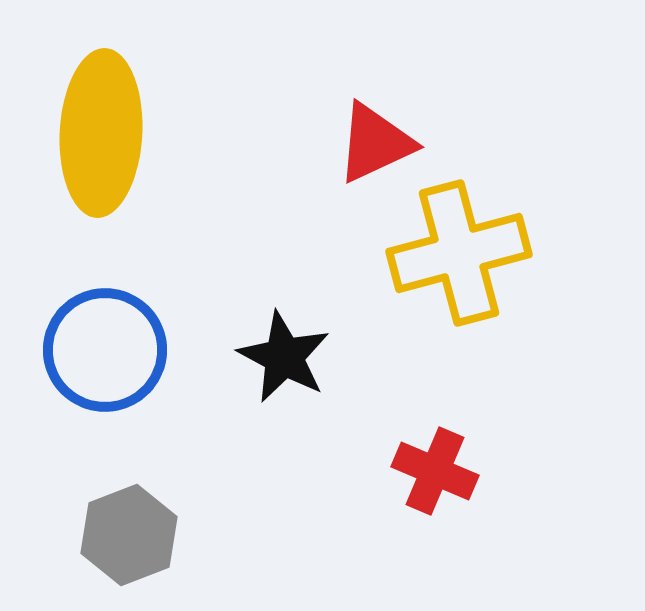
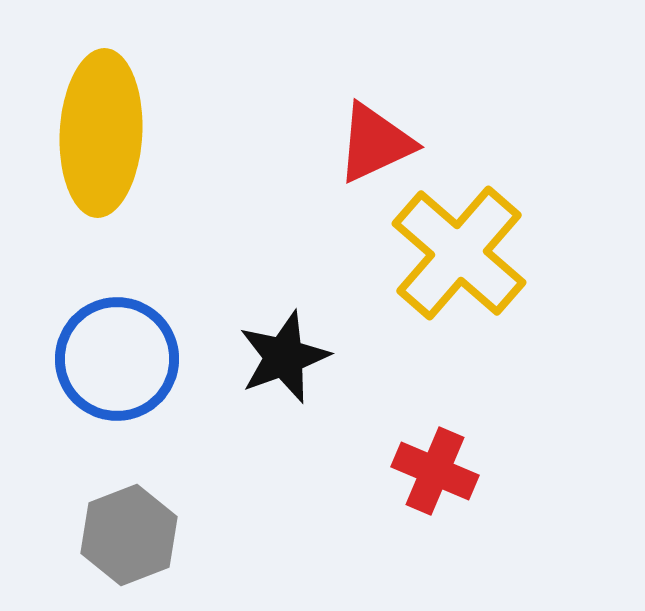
yellow cross: rotated 34 degrees counterclockwise
blue circle: moved 12 px right, 9 px down
black star: rotated 24 degrees clockwise
